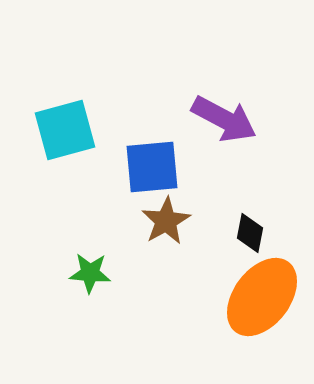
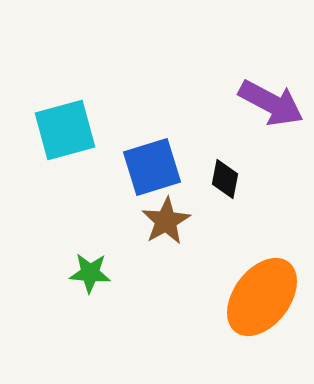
purple arrow: moved 47 px right, 16 px up
blue square: rotated 12 degrees counterclockwise
black diamond: moved 25 px left, 54 px up
